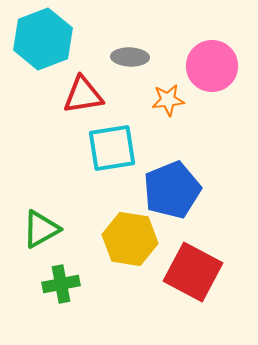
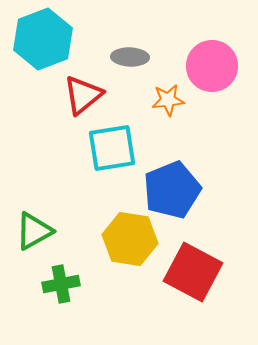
red triangle: rotated 30 degrees counterclockwise
green triangle: moved 7 px left, 2 px down
